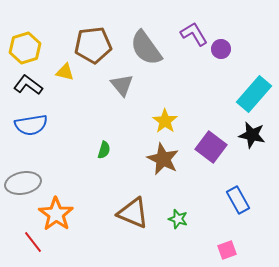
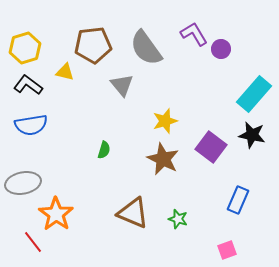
yellow star: rotated 20 degrees clockwise
blue rectangle: rotated 52 degrees clockwise
